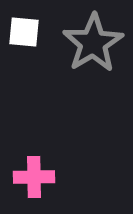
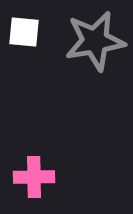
gray star: moved 2 px right, 2 px up; rotated 22 degrees clockwise
